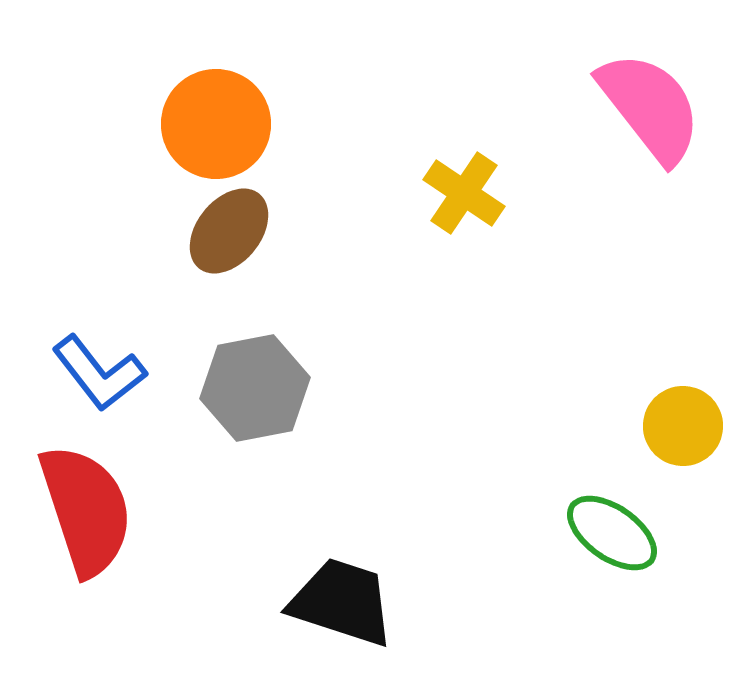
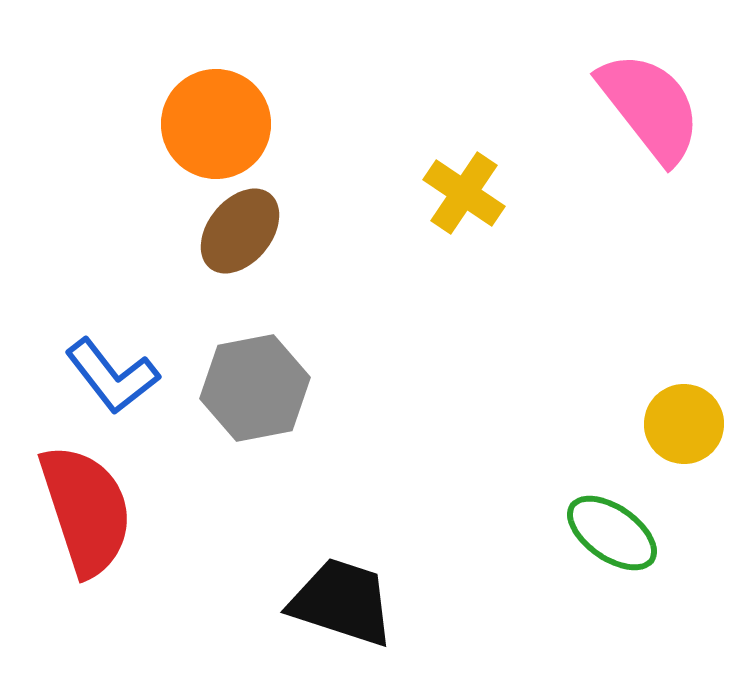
brown ellipse: moved 11 px right
blue L-shape: moved 13 px right, 3 px down
yellow circle: moved 1 px right, 2 px up
